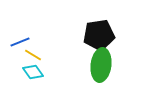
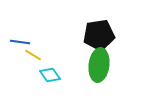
blue line: rotated 30 degrees clockwise
green ellipse: moved 2 px left
cyan diamond: moved 17 px right, 3 px down
